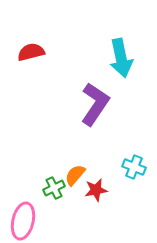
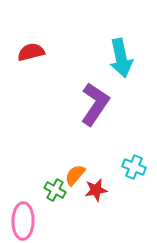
green cross: moved 1 px right, 2 px down; rotated 35 degrees counterclockwise
pink ellipse: rotated 12 degrees counterclockwise
